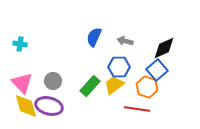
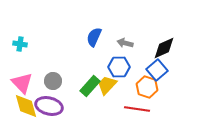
gray arrow: moved 2 px down
yellow trapezoid: moved 7 px left; rotated 10 degrees counterclockwise
